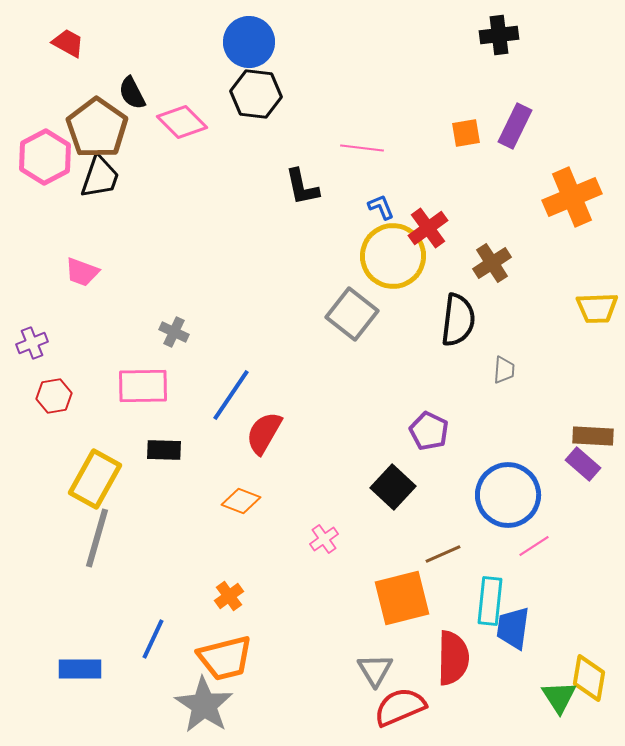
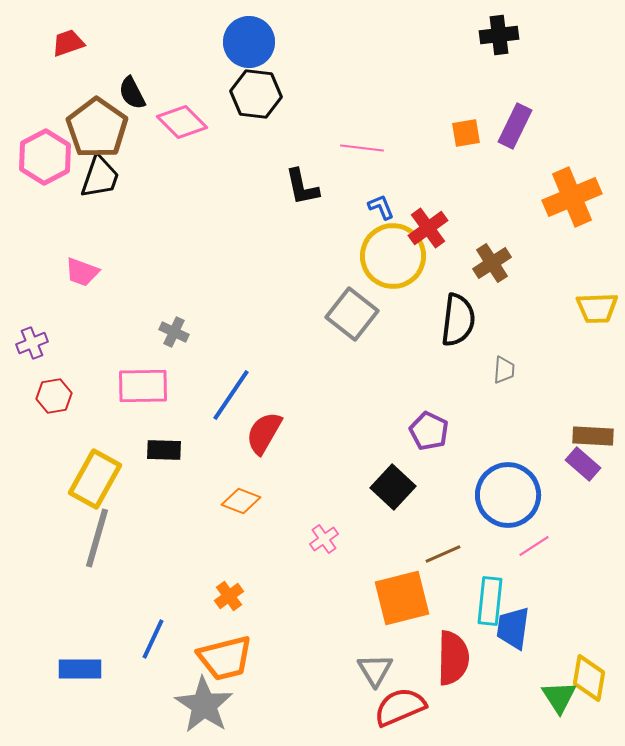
red trapezoid at (68, 43): rotated 48 degrees counterclockwise
